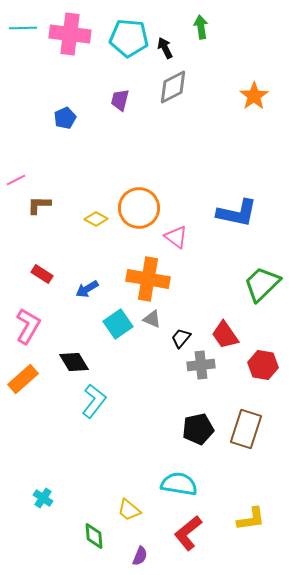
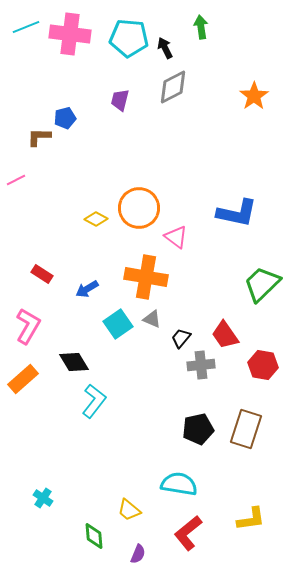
cyan line: moved 3 px right, 1 px up; rotated 20 degrees counterclockwise
blue pentagon: rotated 10 degrees clockwise
brown L-shape: moved 68 px up
orange cross: moved 2 px left, 2 px up
purple semicircle: moved 2 px left, 2 px up
